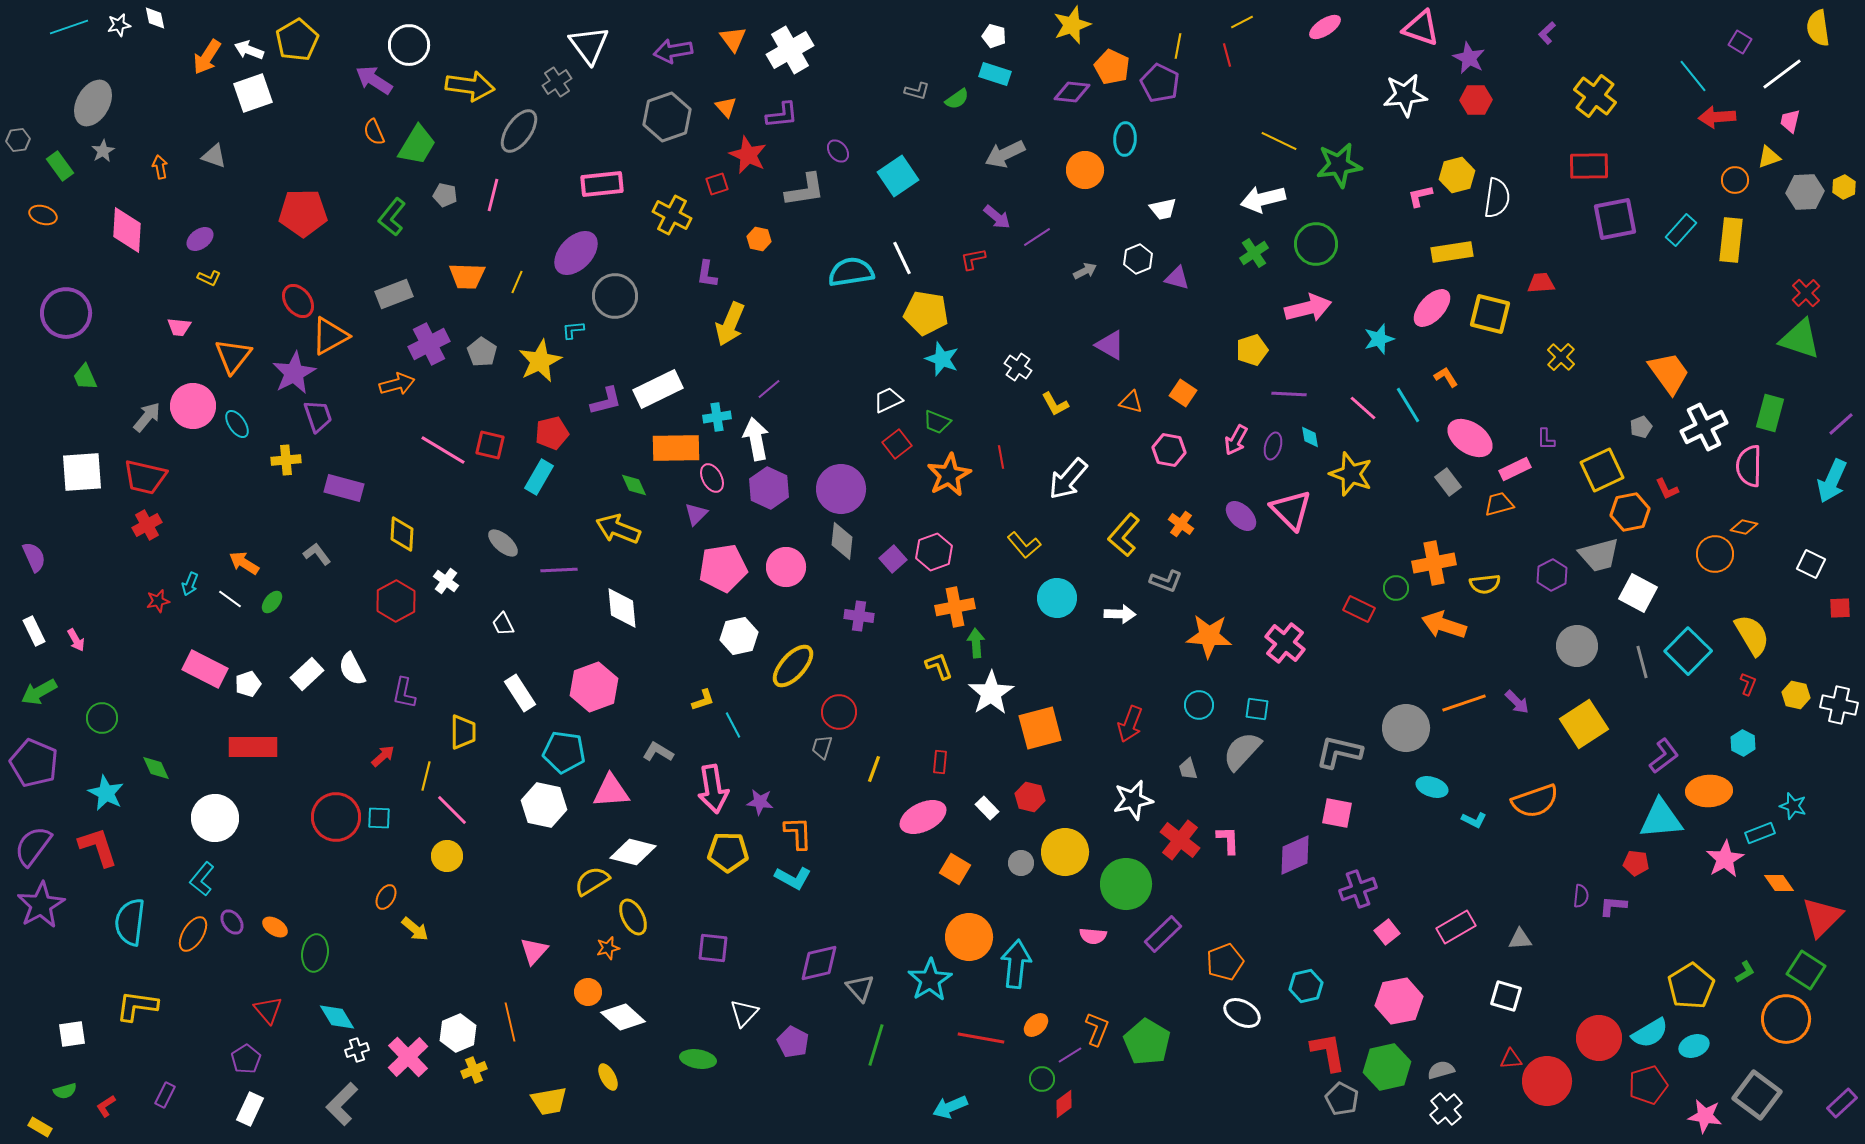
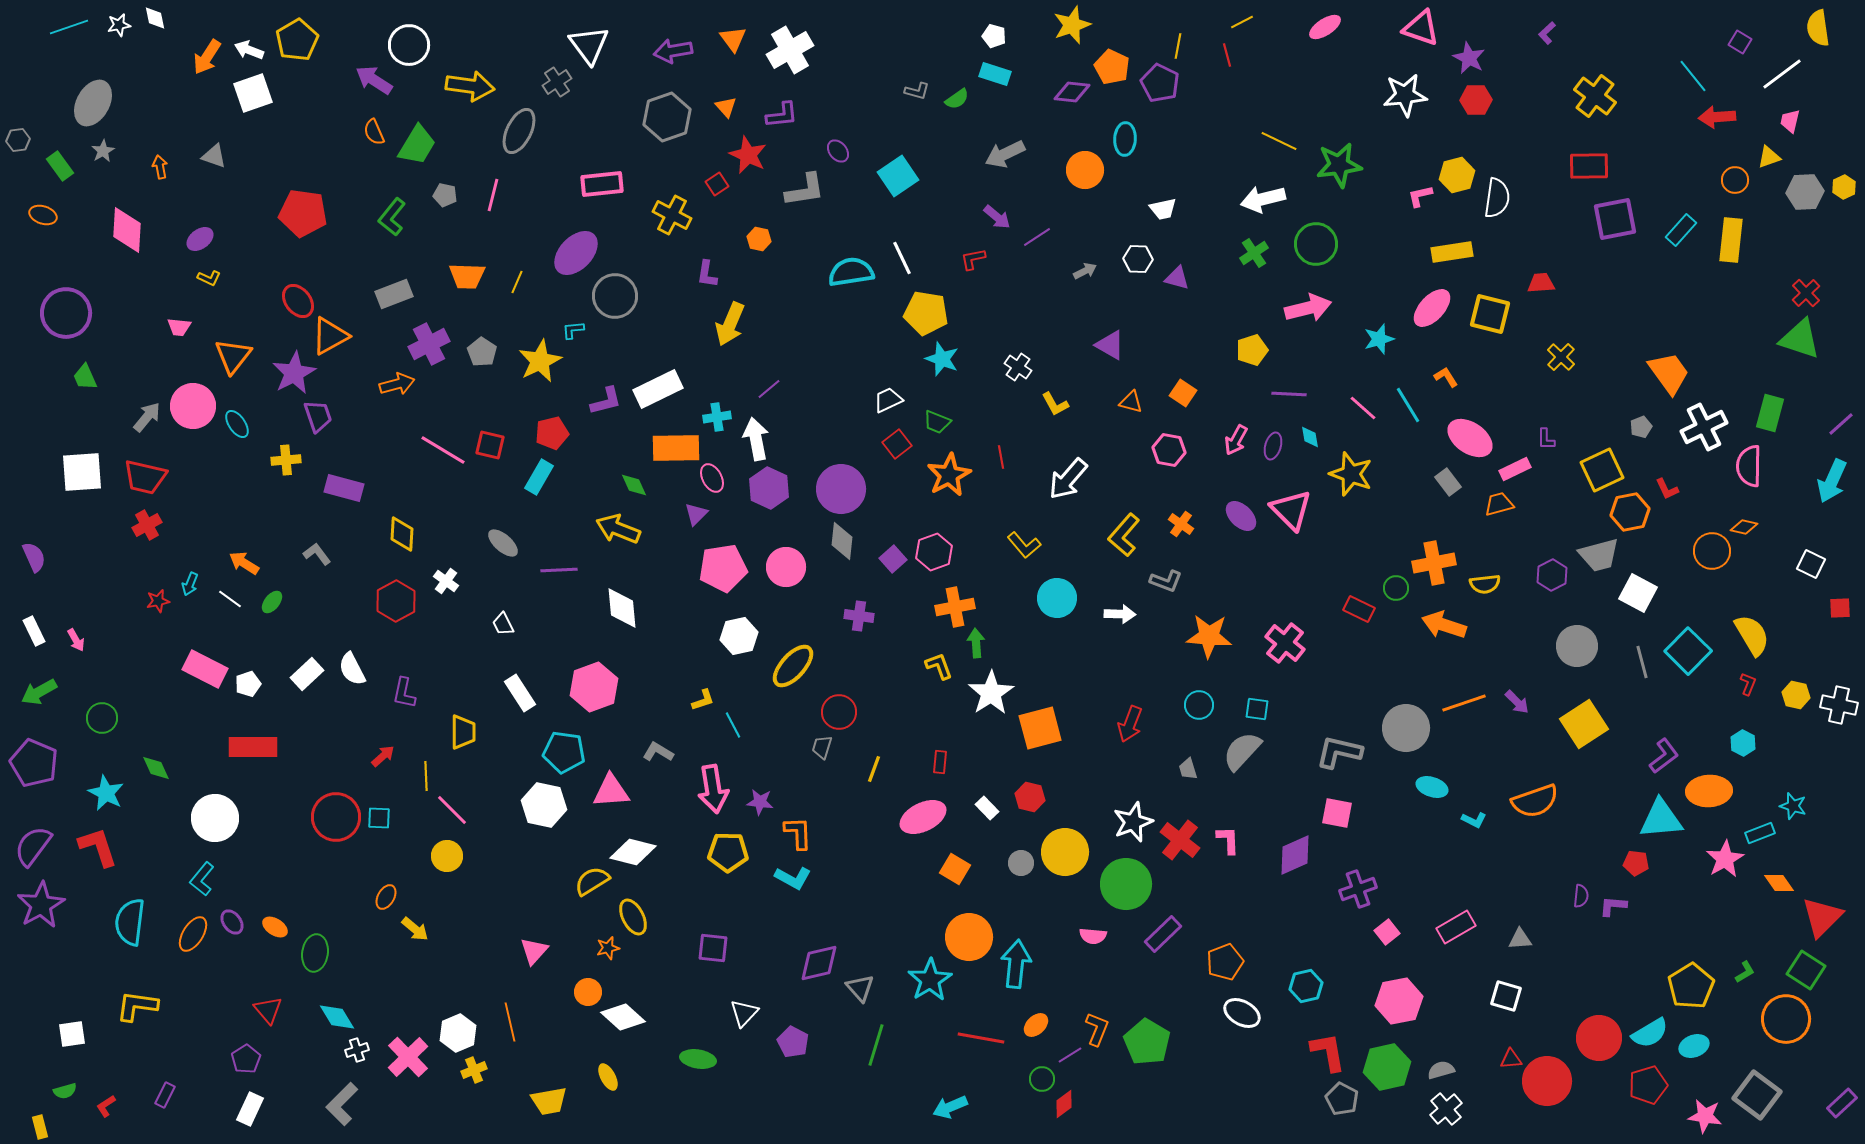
gray ellipse at (519, 131): rotated 9 degrees counterclockwise
red square at (717, 184): rotated 15 degrees counterclockwise
red pentagon at (303, 213): rotated 9 degrees clockwise
white hexagon at (1138, 259): rotated 24 degrees clockwise
orange circle at (1715, 554): moved 3 px left, 3 px up
yellow line at (426, 776): rotated 16 degrees counterclockwise
white star at (1133, 800): moved 22 px down; rotated 9 degrees counterclockwise
yellow rectangle at (40, 1127): rotated 45 degrees clockwise
